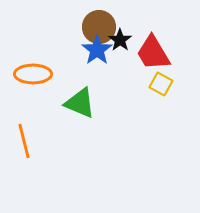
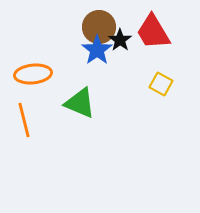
red trapezoid: moved 21 px up
orange ellipse: rotated 6 degrees counterclockwise
orange line: moved 21 px up
